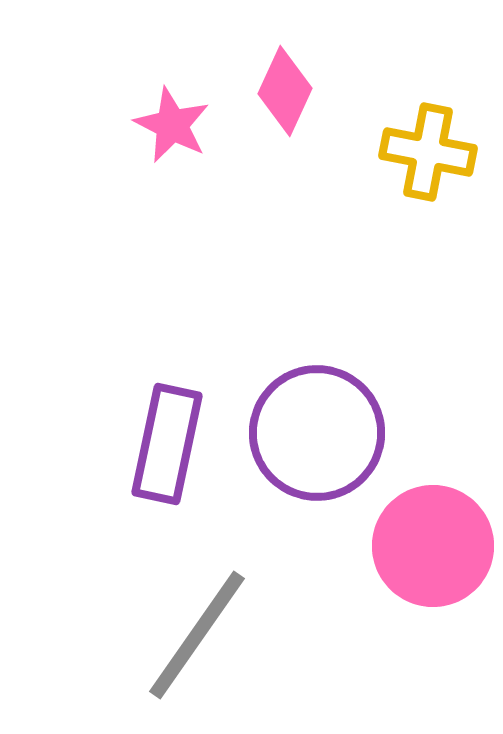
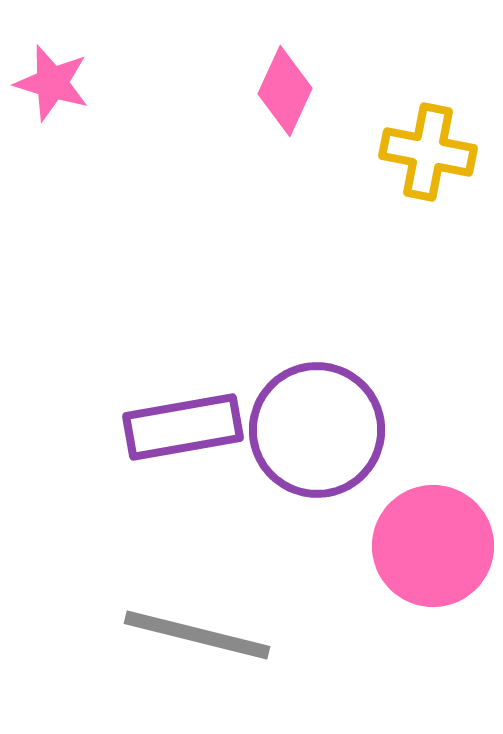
pink star: moved 120 px left, 42 px up; rotated 10 degrees counterclockwise
purple circle: moved 3 px up
purple rectangle: moved 16 px right, 17 px up; rotated 68 degrees clockwise
gray line: rotated 69 degrees clockwise
